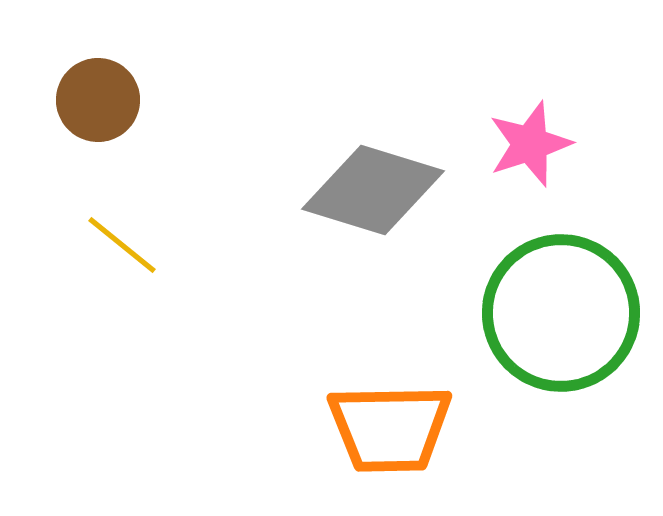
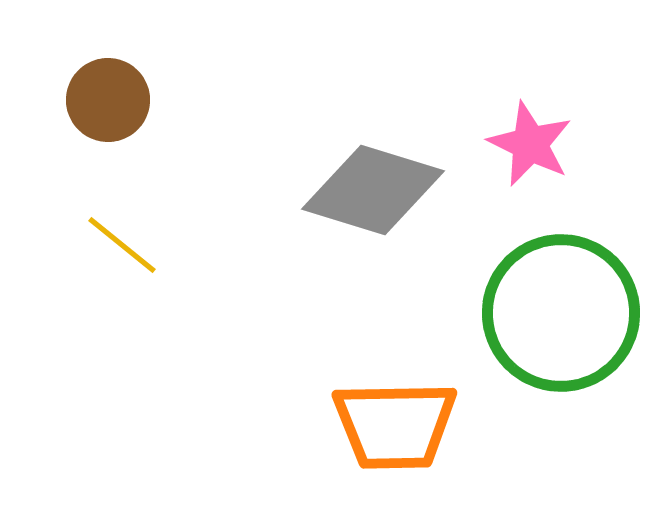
brown circle: moved 10 px right
pink star: rotated 28 degrees counterclockwise
orange trapezoid: moved 5 px right, 3 px up
